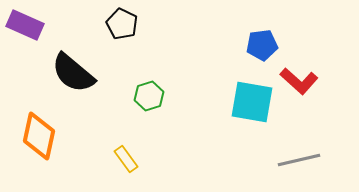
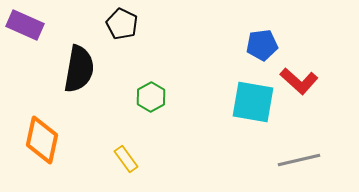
black semicircle: moved 6 px right, 4 px up; rotated 120 degrees counterclockwise
green hexagon: moved 2 px right, 1 px down; rotated 12 degrees counterclockwise
cyan square: moved 1 px right
orange diamond: moved 3 px right, 4 px down
